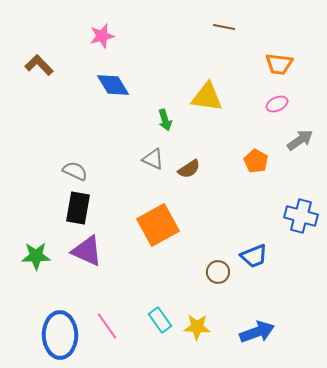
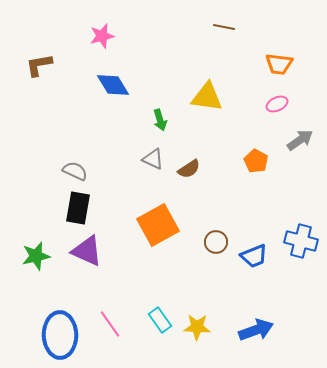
brown L-shape: rotated 56 degrees counterclockwise
green arrow: moved 5 px left
blue cross: moved 25 px down
green star: rotated 12 degrees counterclockwise
brown circle: moved 2 px left, 30 px up
pink line: moved 3 px right, 2 px up
blue arrow: moved 1 px left, 2 px up
